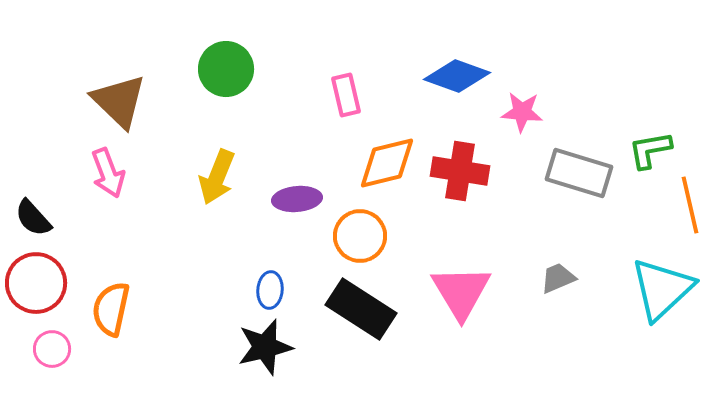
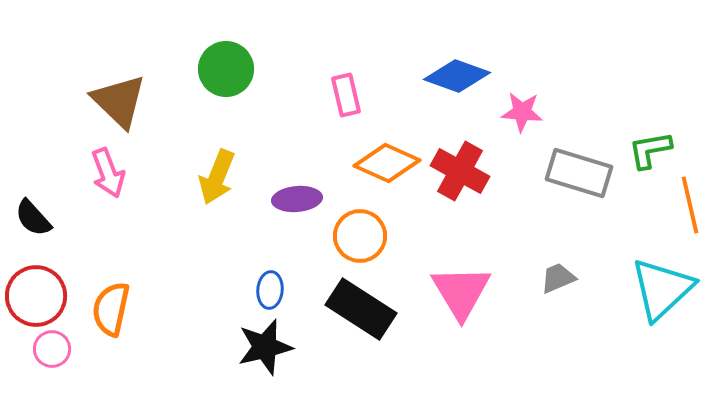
orange diamond: rotated 38 degrees clockwise
red cross: rotated 20 degrees clockwise
red circle: moved 13 px down
